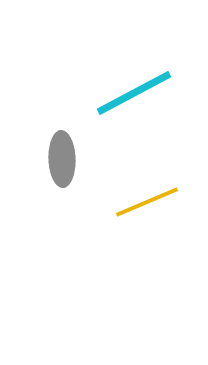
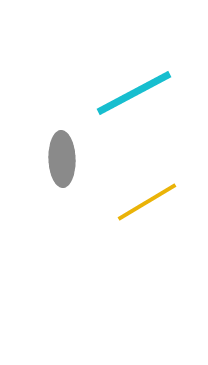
yellow line: rotated 8 degrees counterclockwise
